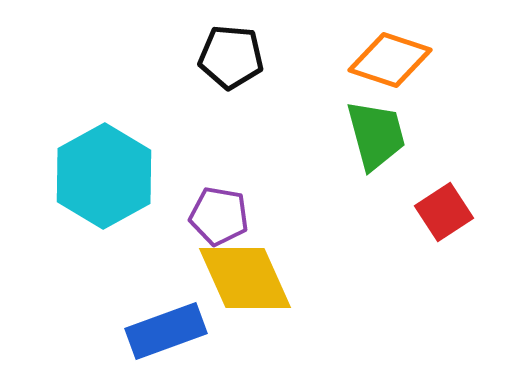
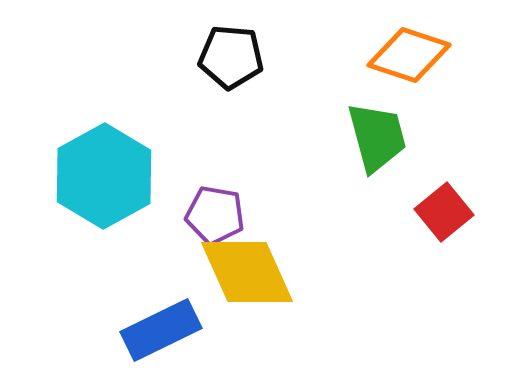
orange diamond: moved 19 px right, 5 px up
green trapezoid: moved 1 px right, 2 px down
red square: rotated 6 degrees counterclockwise
purple pentagon: moved 4 px left, 1 px up
yellow diamond: moved 2 px right, 6 px up
blue rectangle: moved 5 px left, 1 px up; rotated 6 degrees counterclockwise
